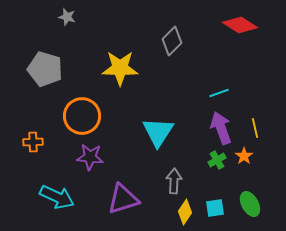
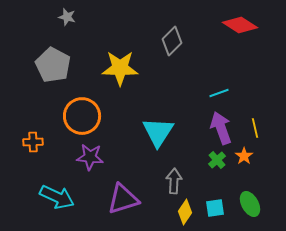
gray pentagon: moved 8 px right, 4 px up; rotated 12 degrees clockwise
green cross: rotated 12 degrees counterclockwise
